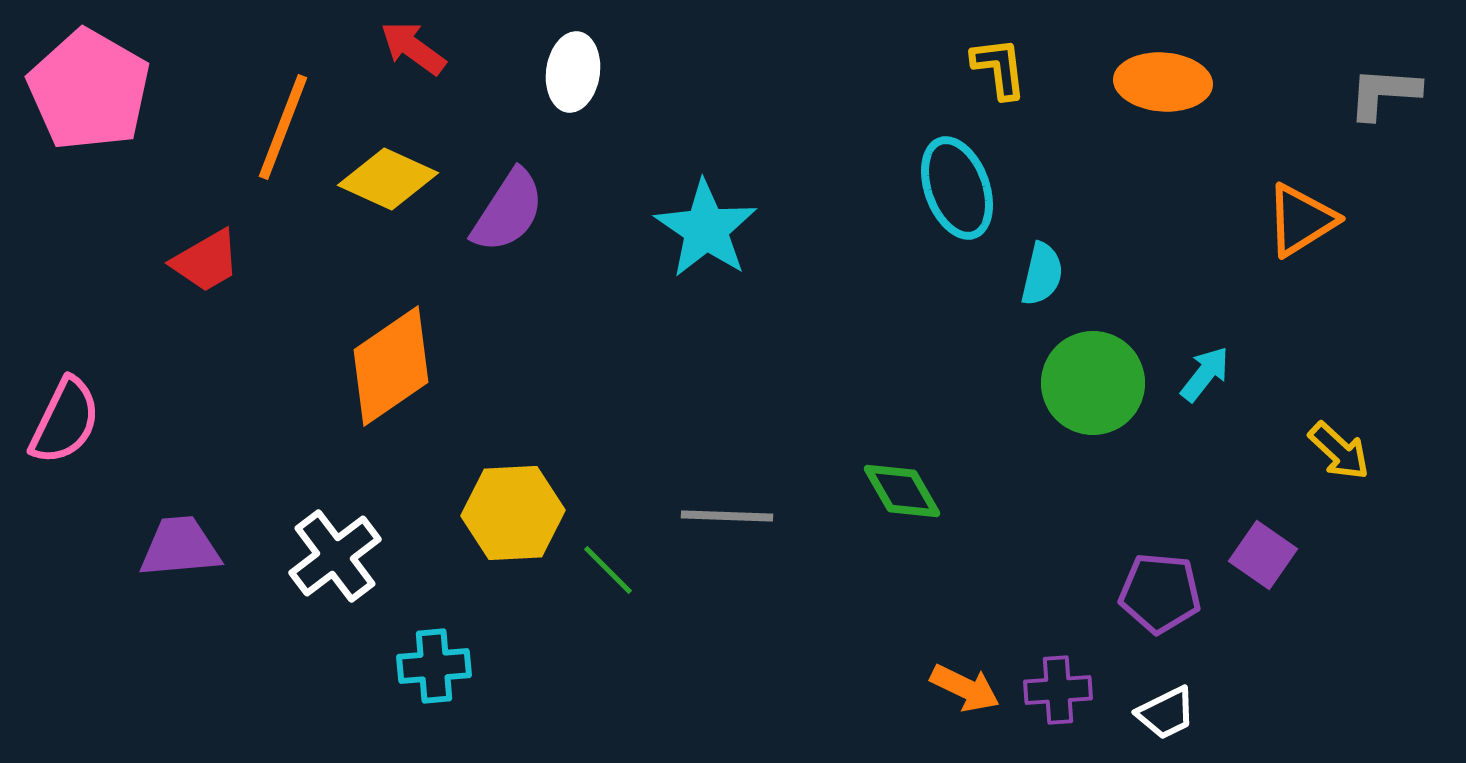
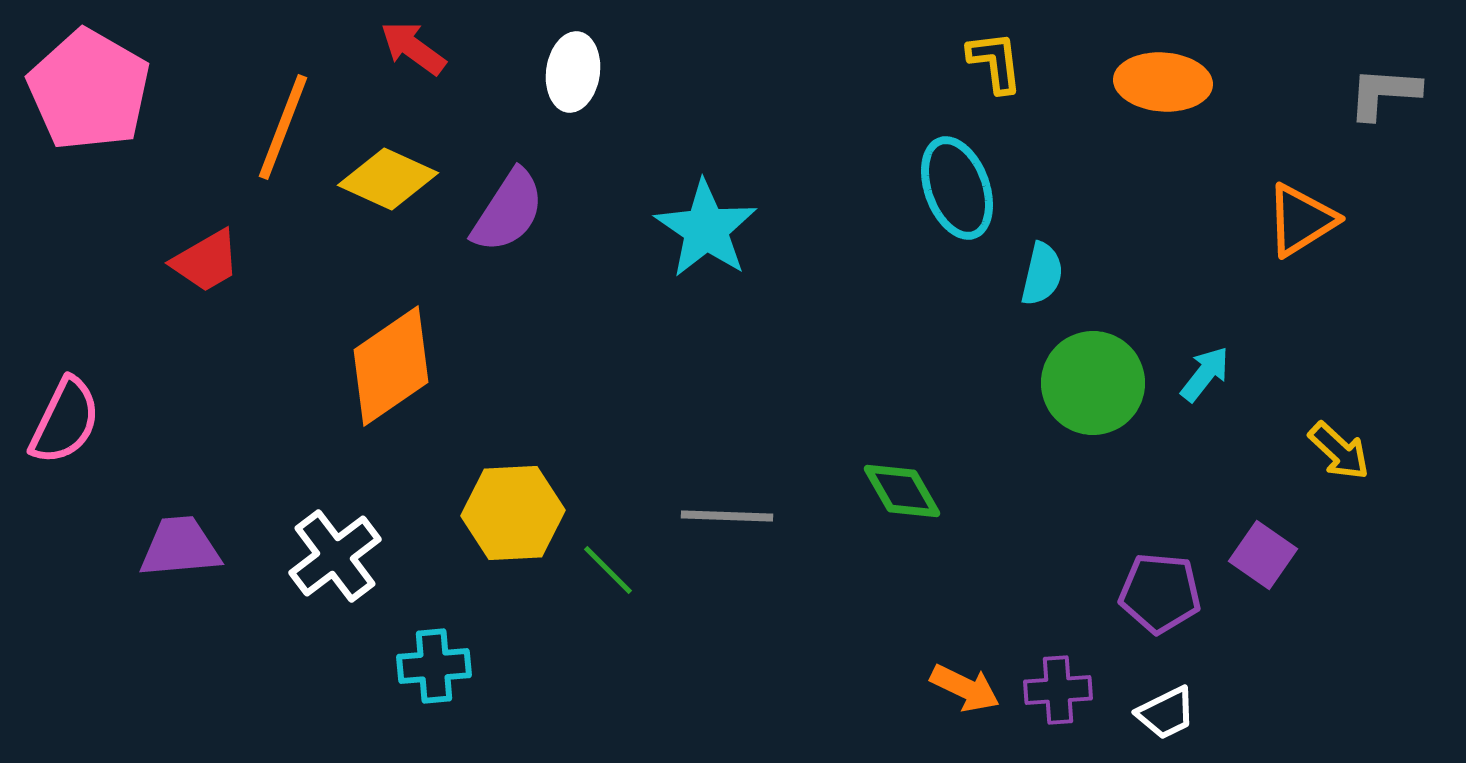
yellow L-shape: moved 4 px left, 6 px up
